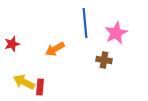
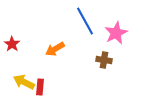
blue line: moved 2 px up; rotated 24 degrees counterclockwise
red star: rotated 21 degrees counterclockwise
